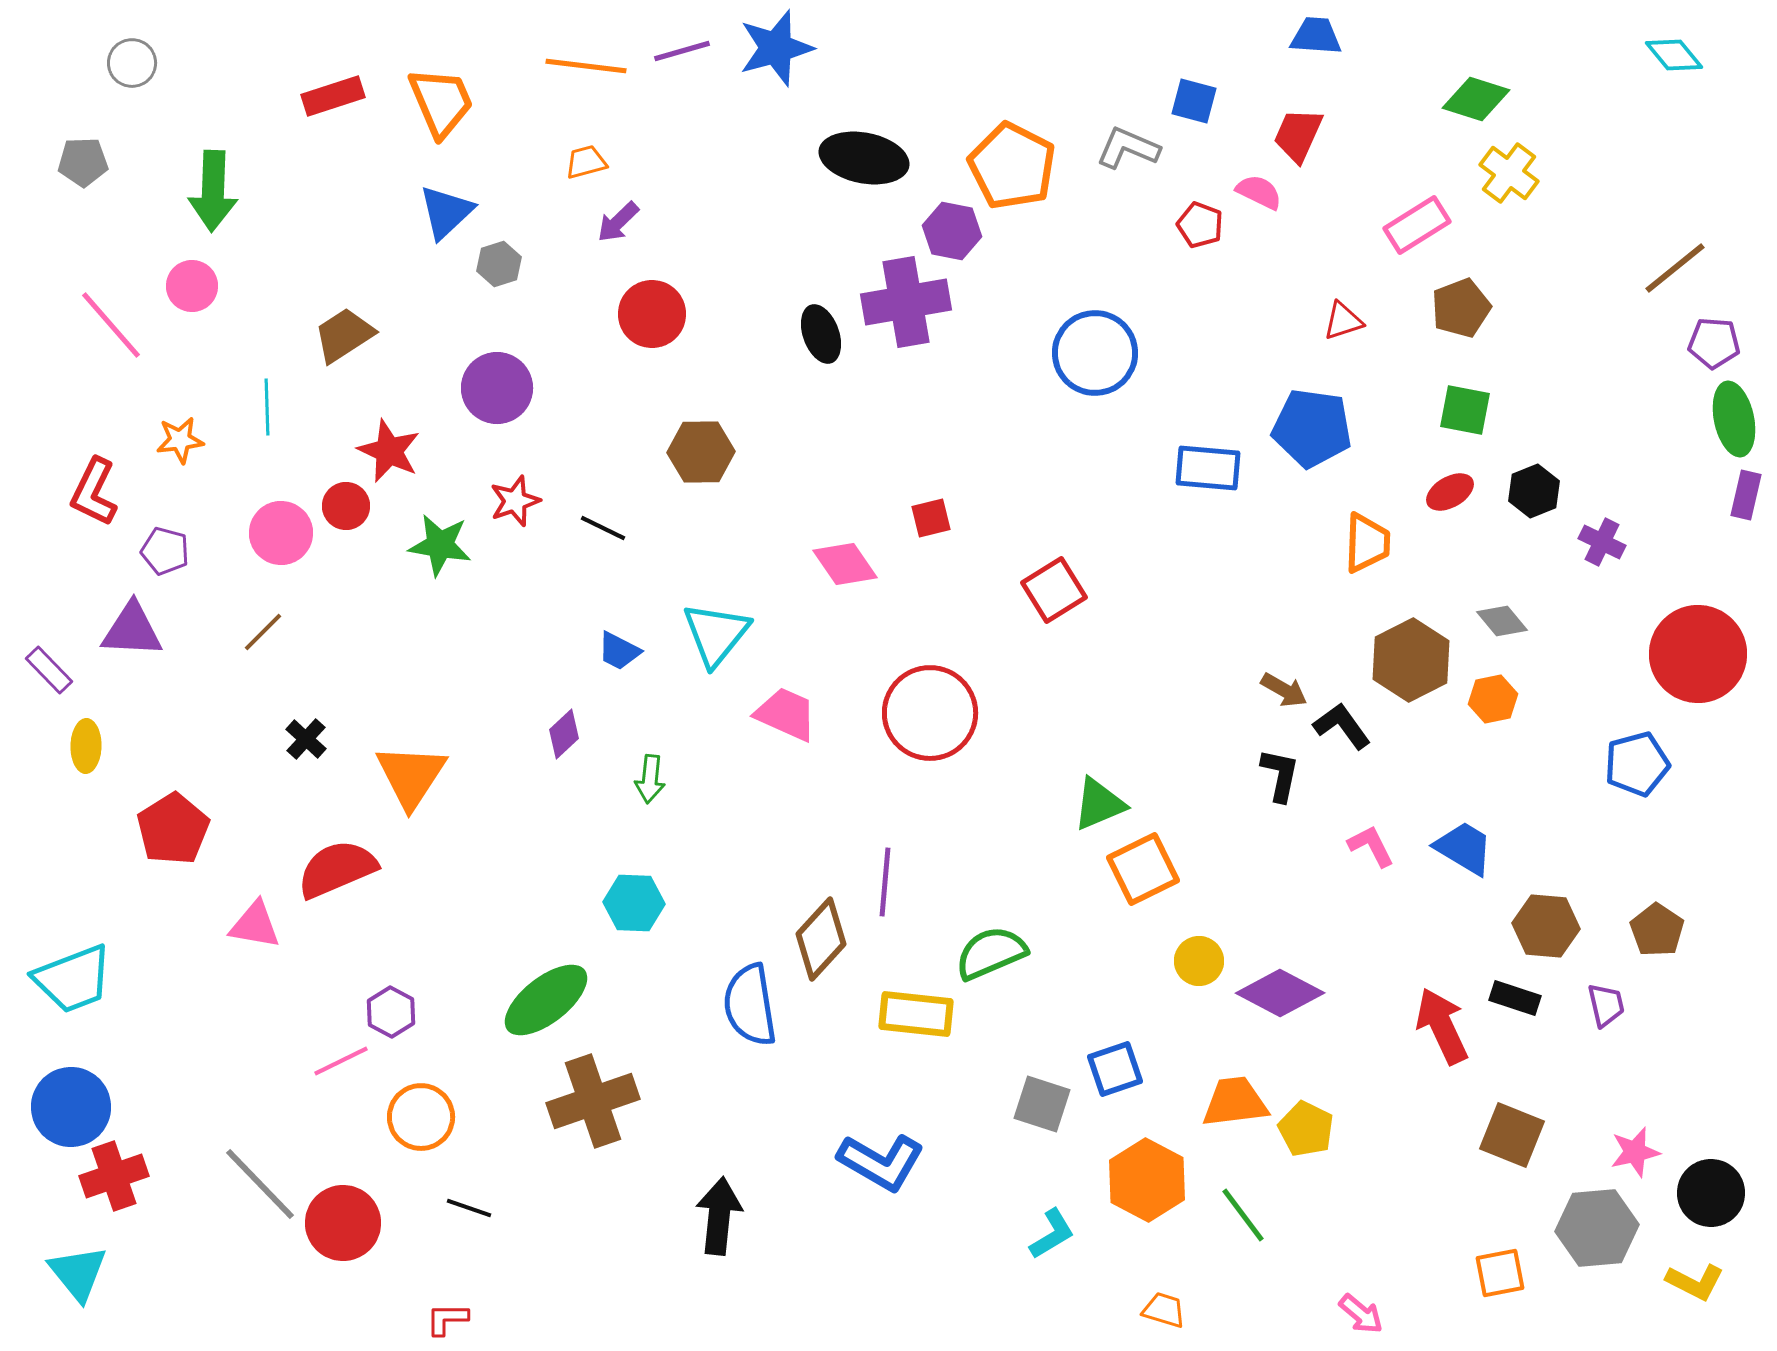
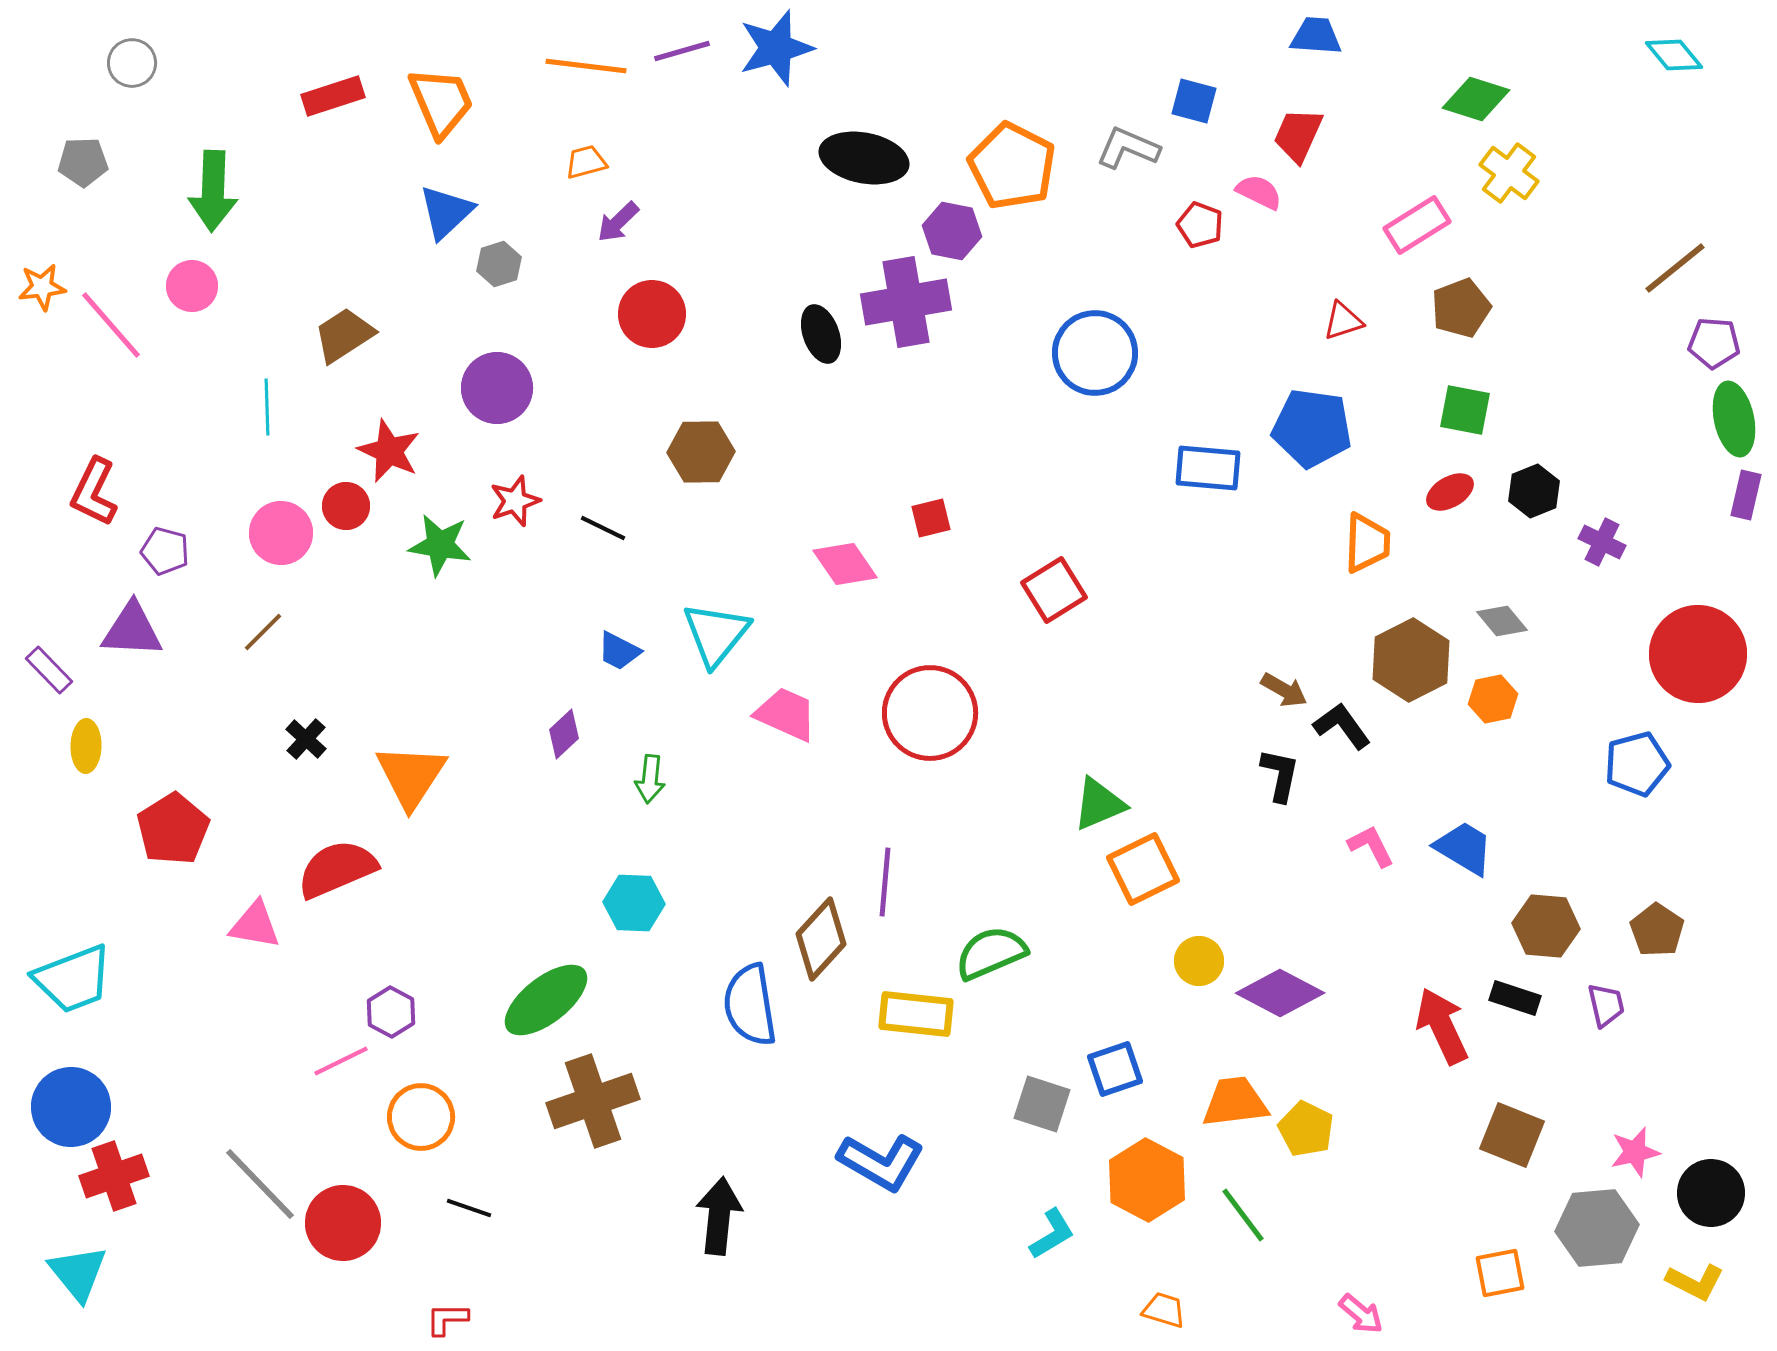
orange star at (180, 440): moved 138 px left, 153 px up
